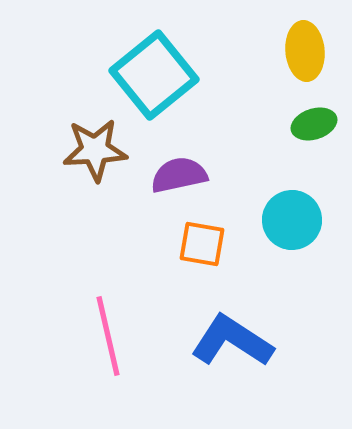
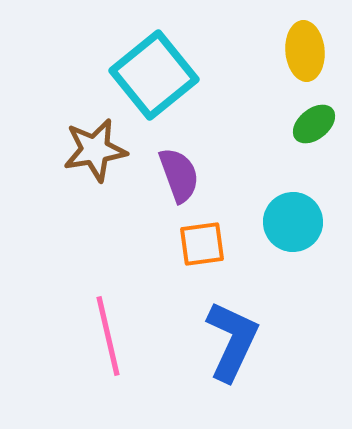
green ellipse: rotated 21 degrees counterclockwise
brown star: rotated 6 degrees counterclockwise
purple semicircle: rotated 82 degrees clockwise
cyan circle: moved 1 px right, 2 px down
orange square: rotated 18 degrees counterclockwise
blue L-shape: rotated 82 degrees clockwise
